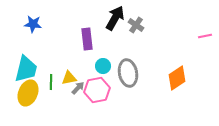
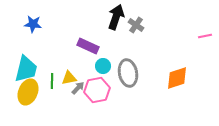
black arrow: moved 1 px right, 1 px up; rotated 10 degrees counterclockwise
purple rectangle: moved 1 px right, 7 px down; rotated 60 degrees counterclockwise
orange diamond: rotated 15 degrees clockwise
green line: moved 1 px right, 1 px up
yellow ellipse: moved 1 px up
